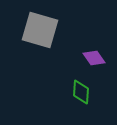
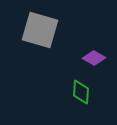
purple diamond: rotated 25 degrees counterclockwise
